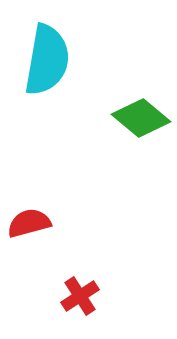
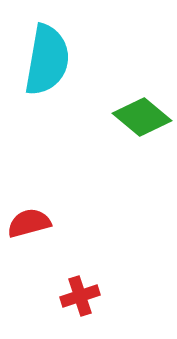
green diamond: moved 1 px right, 1 px up
red cross: rotated 15 degrees clockwise
